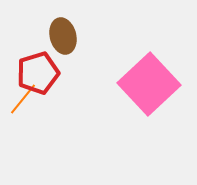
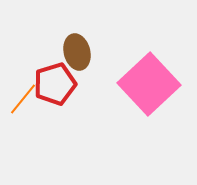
brown ellipse: moved 14 px right, 16 px down
red pentagon: moved 17 px right, 11 px down
